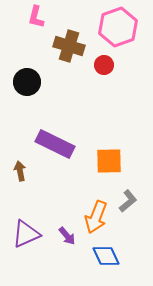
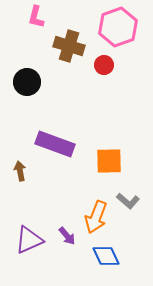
purple rectangle: rotated 6 degrees counterclockwise
gray L-shape: rotated 80 degrees clockwise
purple triangle: moved 3 px right, 6 px down
